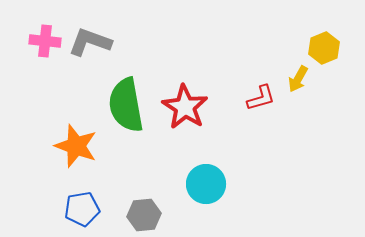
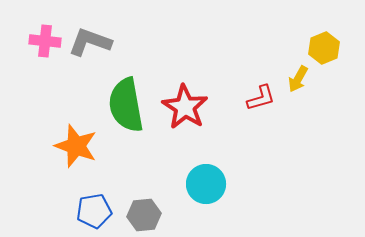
blue pentagon: moved 12 px right, 2 px down
